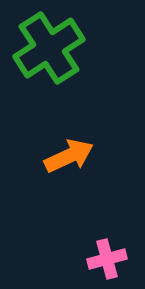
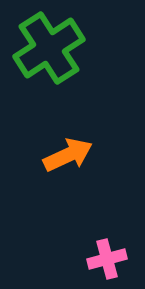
orange arrow: moved 1 px left, 1 px up
